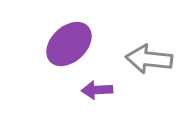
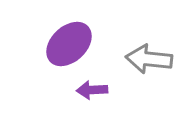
purple arrow: moved 5 px left
